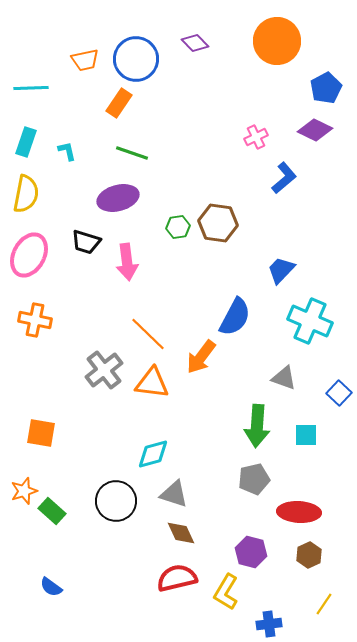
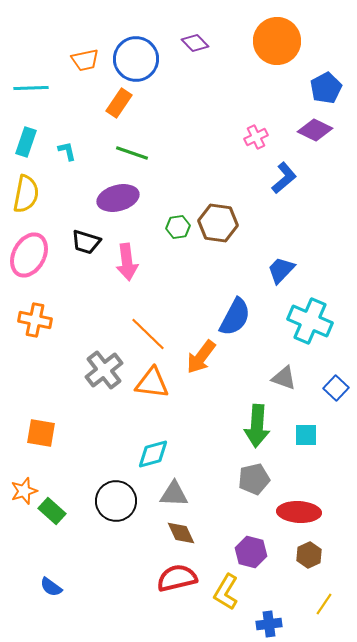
blue square at (339, 393): moved 3 px left, 5 px up
gray triangle at (174, 494): rotated 16 degrees counterclockwise
